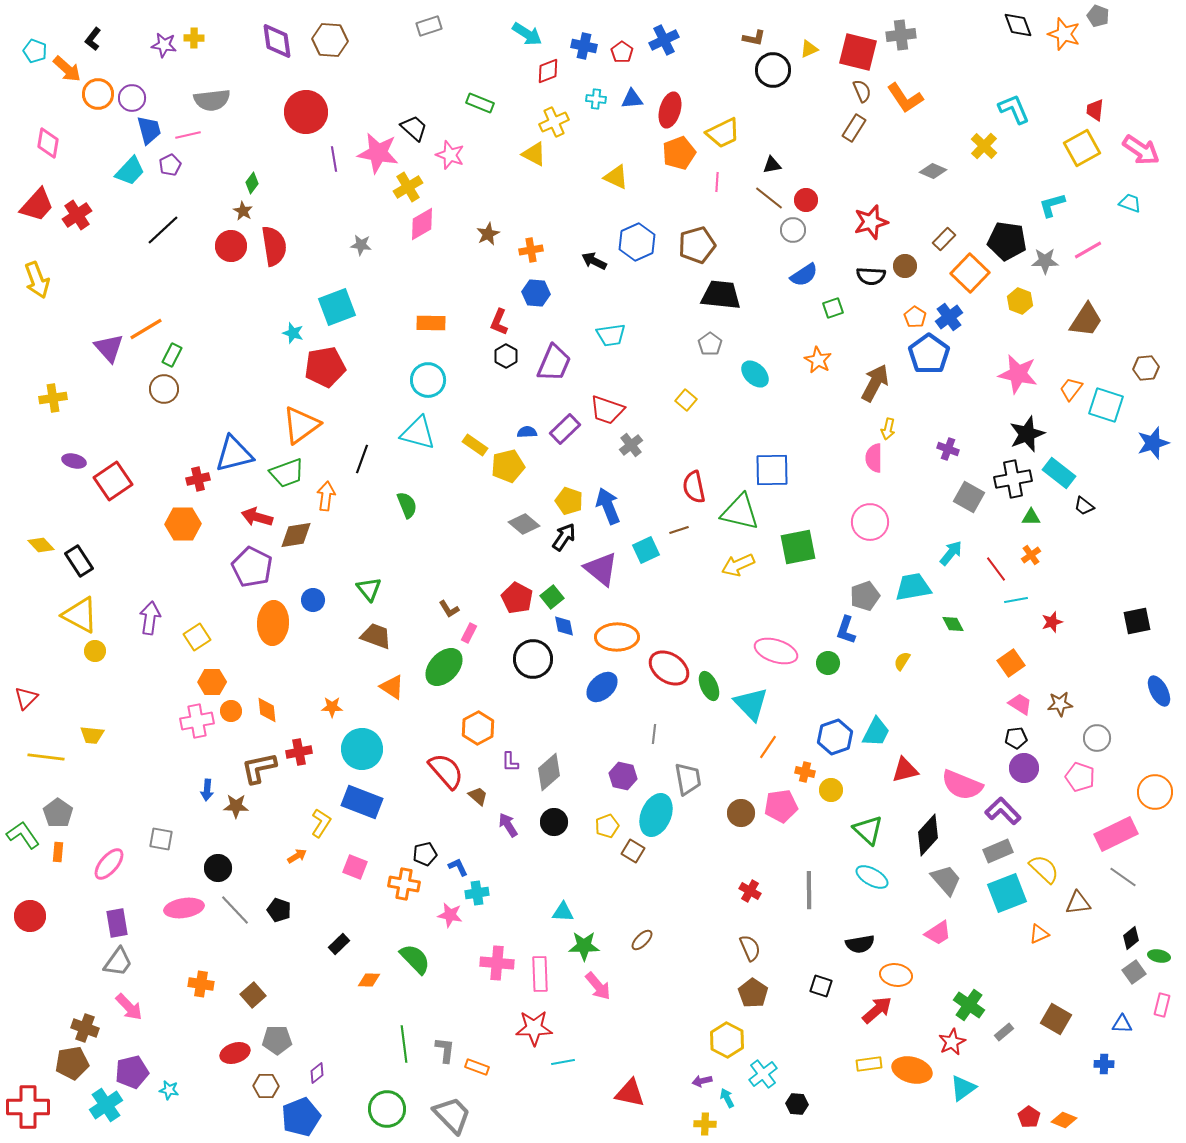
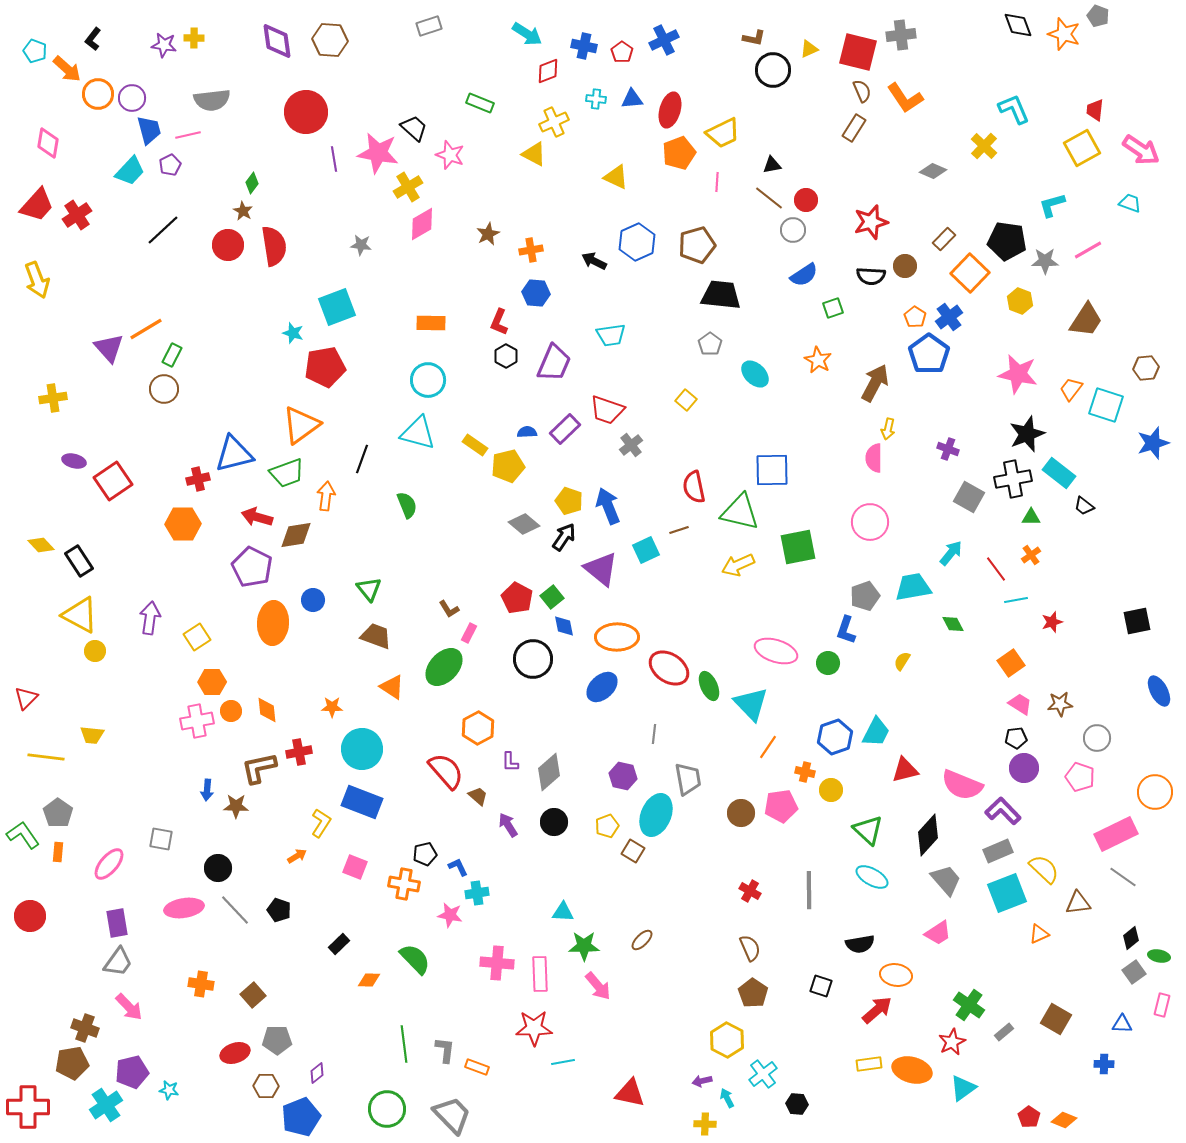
red circle at (231, 246): moved 3 px left, 1 px up
